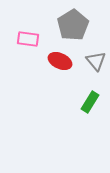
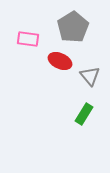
gray pentagon: moved 2 px down
gray triangle: moved 6 px left, 15 px down
green rectangle: moved 6 px left, 12 px down
